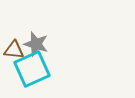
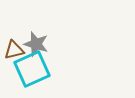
brown triangle: rotated 20 degrees counterclockwise
